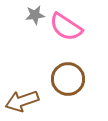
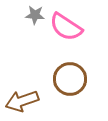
gray star: rotated 12 degrees clockwise
brown circle: moved 2 px right
